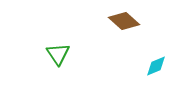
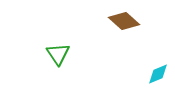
cyan diamond: moved 2 px right, 8 px down
